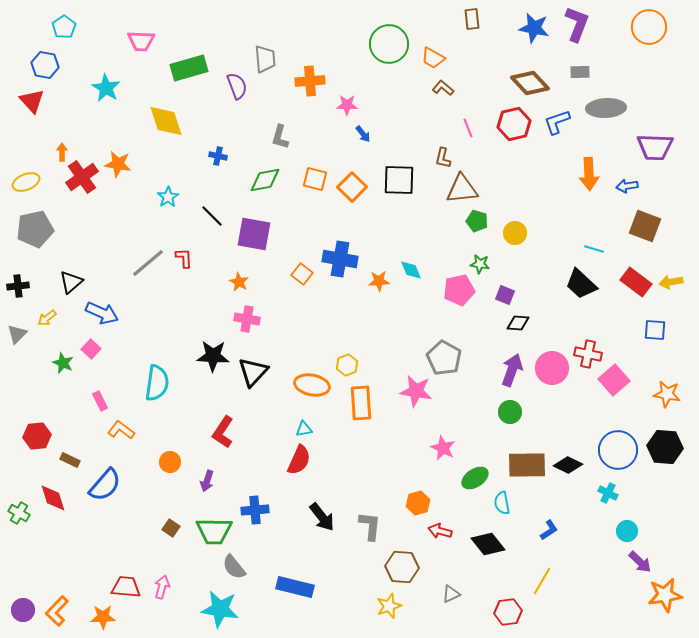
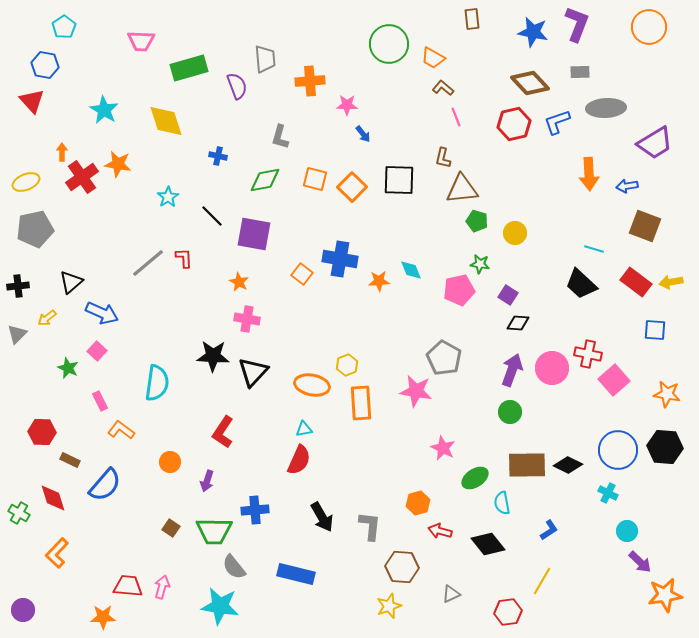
blue star at (534, 28): moved 1 px left, 4 px down
cyan star at (106, 88): moved 2 px left, 22 px down
pink line at (468, 128): moved 12 px left, 11 px up
purple trapezoid at (655, 147): moved 4 px up; rotated 33 degrees counterclockwise
purple square at (505, 295): moved 3 px right; rotated 12 degrees clockwise
pink square at (91, 349): moved 6 px right, 2 px down
green star at (63, 363): moved 5 px right, 5 px down
red hexagon at (37, 436): moved 5 px right, 4 px up; rotated 8 degrees clockwise
black arrow at (322, 517): rotated 8 degrees clockwise
red trapezoid at (126, 587): moved 2 px right, 1 px up
blue rectangle at (295, 587): moved 1 px right, 13 px up
cyan star at (220, 609): moved 3 px up
orange L-shape at (57, 611): moved 58 px up
